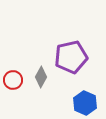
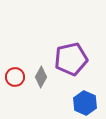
purple pentagon: moved 2 px down
red circle: moved 2 px right, 3 px up
